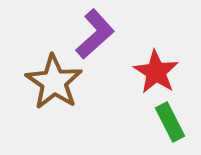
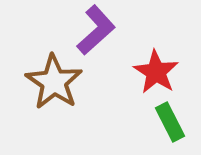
purple L-shape: moved 1 px right, 4 px up
